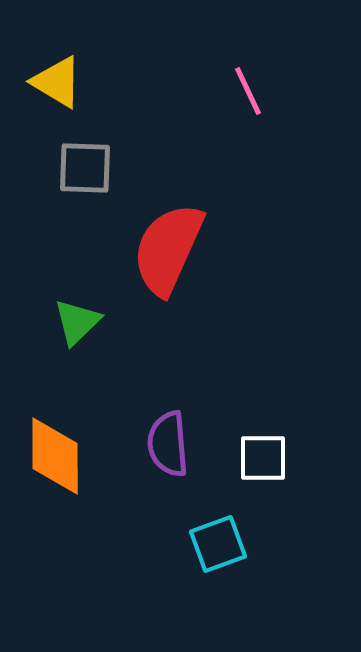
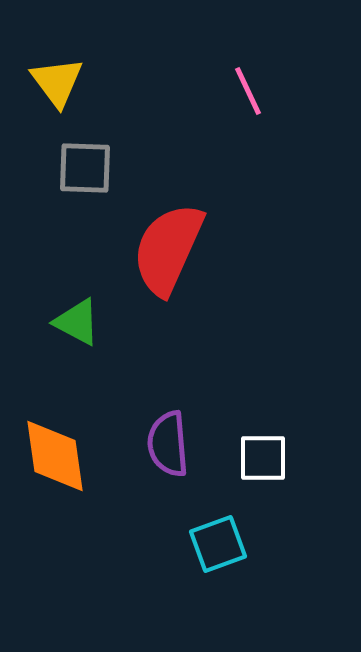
yellow triangle: rotated 22 degrees clockwise
green triangle: rotated 48 degrees counterclockwise
orange diamond: rotated 8 degrees counterclockwise
